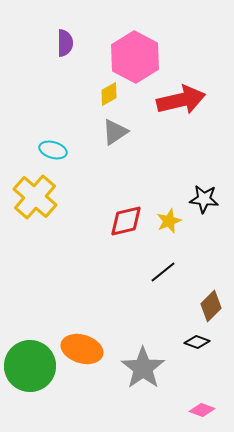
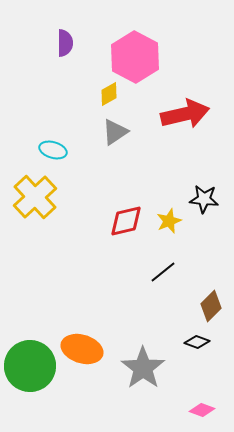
red arrow: moved 4 px right, 14 px down
yellow cross: rotated 6 degrees clockwise
